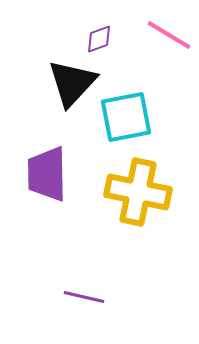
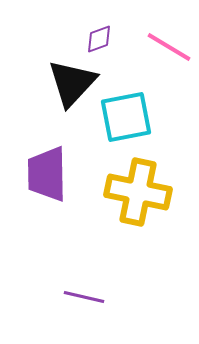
pink line: moved 12 px down
